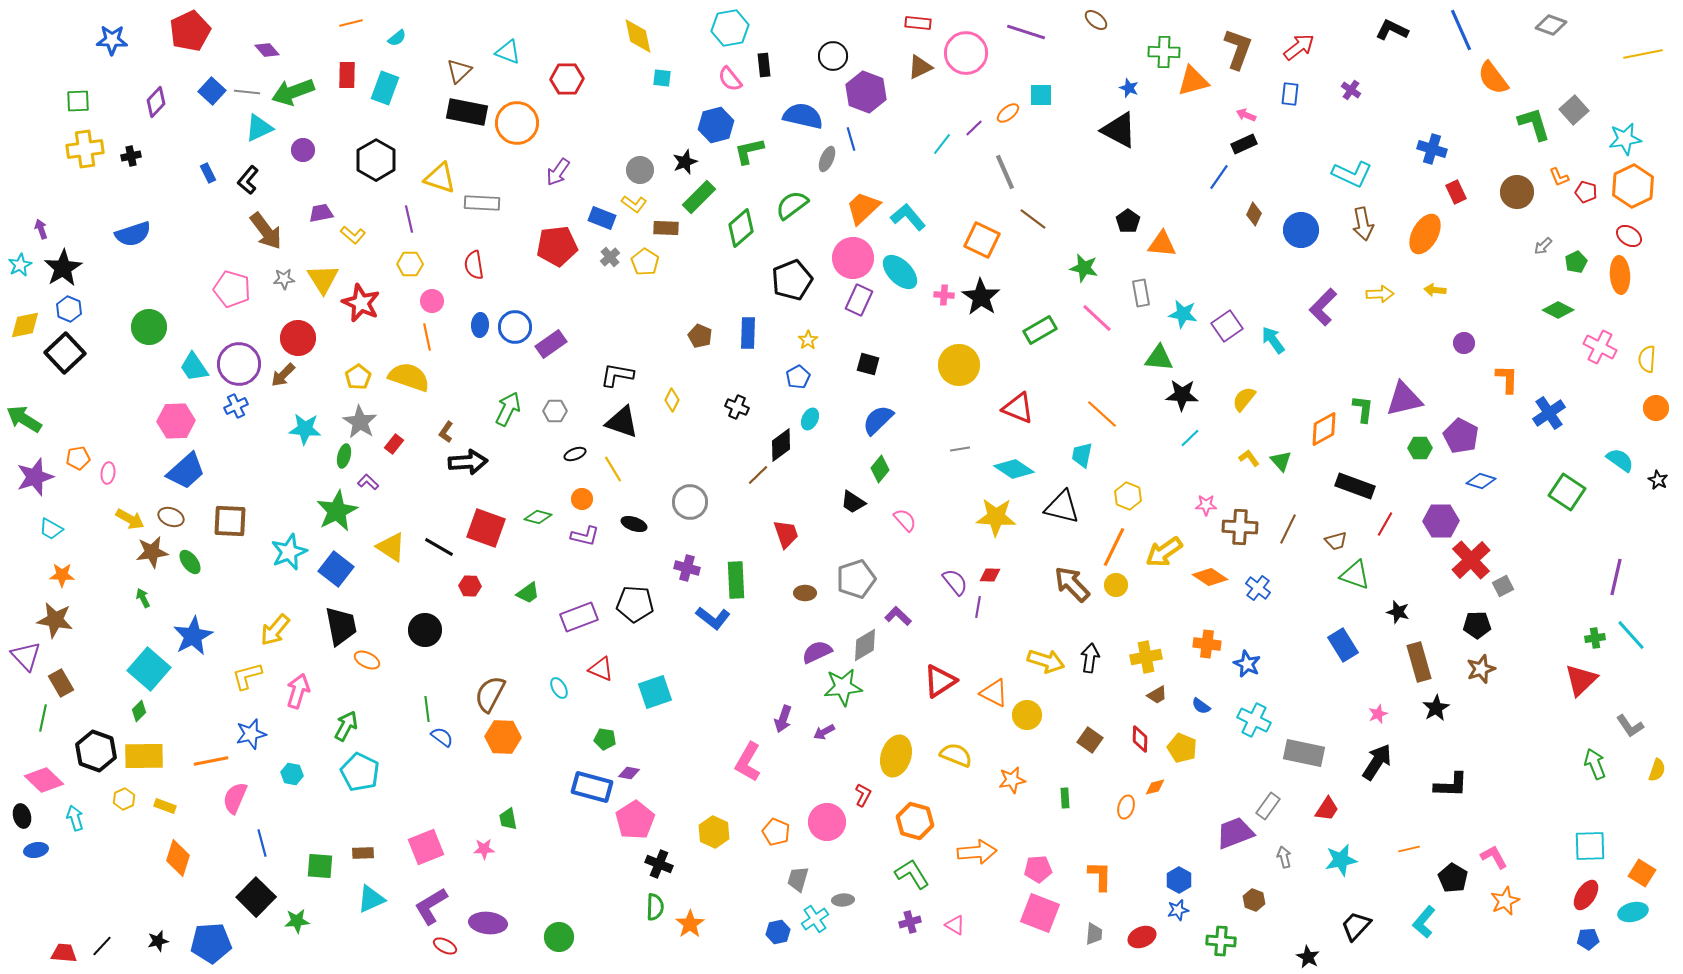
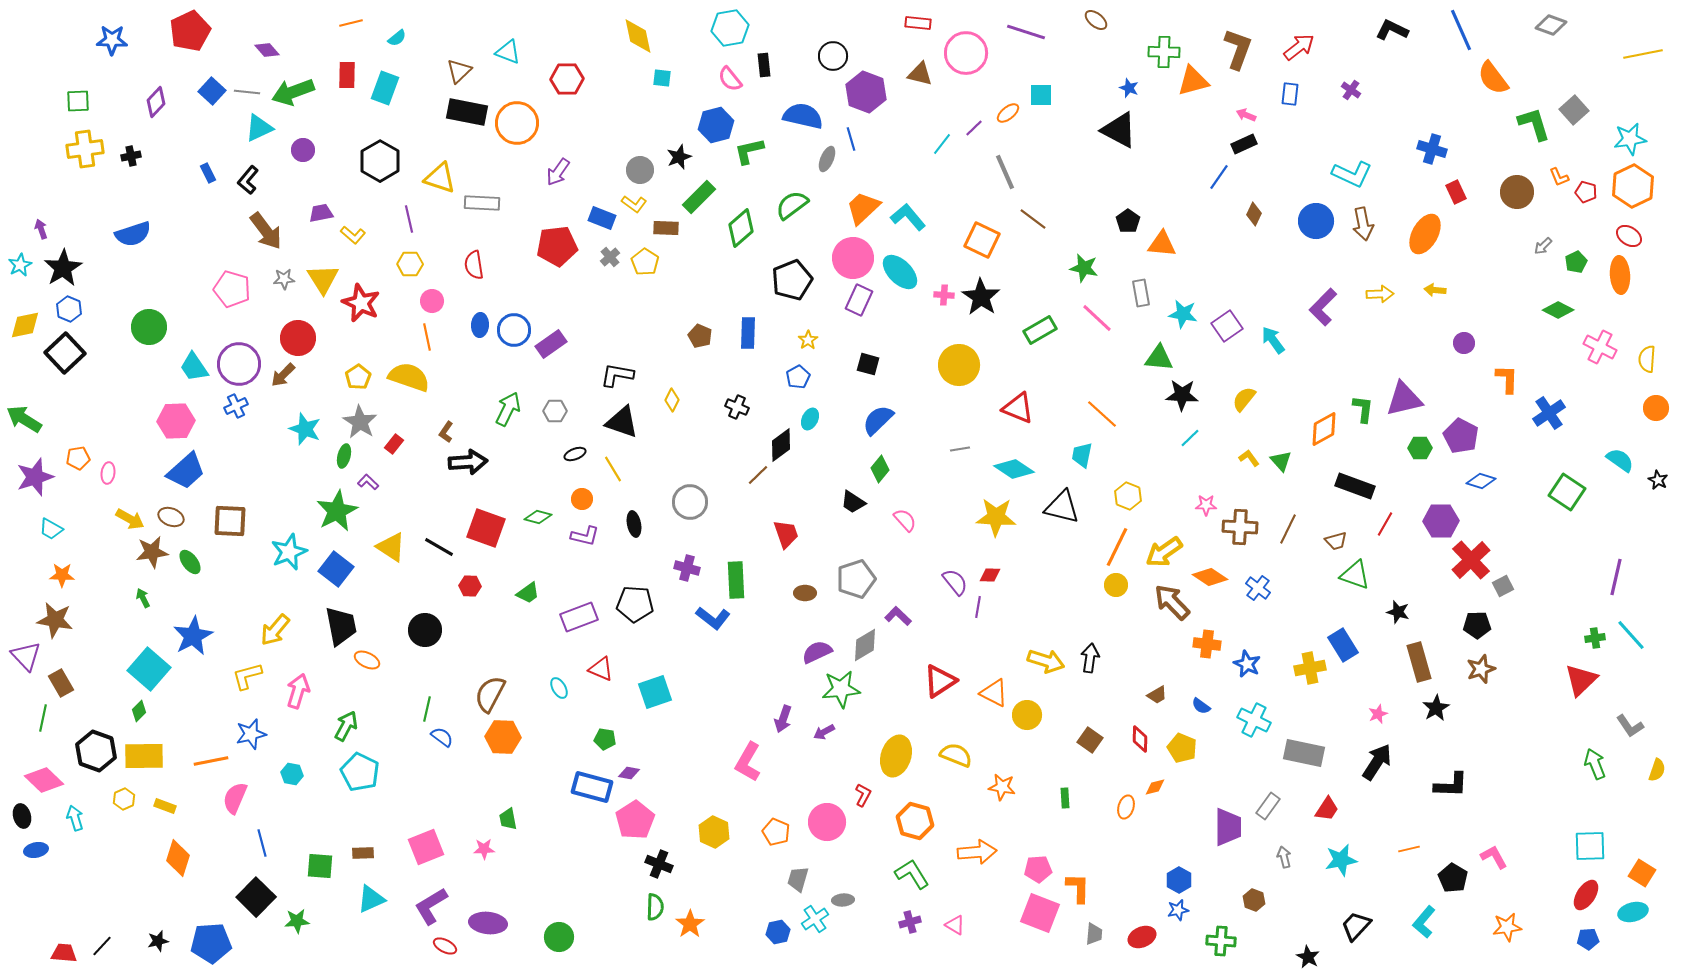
brown triangle at (920, 67): moved 7 px down; rotated 40 degrees clockwise
cyan star at (1625, 139): moved 5 px right
black hexagon at (376, 160): moved 4 px right, 1 px down
black star at (685, 162): moved 6 px left, 5 px up
blue circle at (1301, 230): moved 15 px right, 9 px up
blue circle at (515, 327): moved 1 px left, 3 px down
cyan star at (305, 429): rotated 16 degrees clockwise
black ellipse at (634, 524): rotated 60 degrees clockwise
orange line at (1114, 547): moved 3 px right
brown arrow at (1072, 584): moved 100 px right, 18 px down
yellow cross at (1146, 657): moved 164 px right, 11 px down
green star at (843, 687): moved 2 px left, 2 px down
green line at (427, 709): rotated 20 degrees clockwise
orange star at (1012, 780): moved 10 px left, 7 px down; rotated 20 degrees clockwise
purple trapezoid at (1235, 833): moved 7 px left, 6 px up; rotated 111 degrees clockwise
orange L-shape at (1100, 876): moved 22 px left, 12 px down
orange star at (1505, 901): moved 2 px right, 26 px down; rotated 16 degrees clockwise
